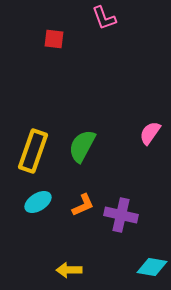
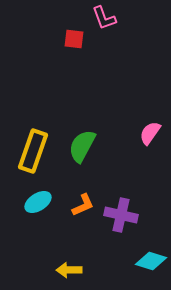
red square: moved 20 px right
cyan diamond: moved 1 px left, 6 px up; rotated 8 degrees clockwise
